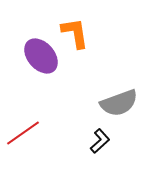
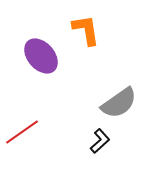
orange L-shape: moved 11 px right, 3 px up
gray semicircle: rotated 15 degrees counterclockwise
red line: moved 1 px left, 1 px up
